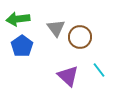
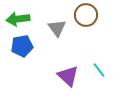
gray triangle: moved 1 px right
brown circle: moved 6 px right, 22 px up
blue pentagon: rotated 25 degrees clockwise
